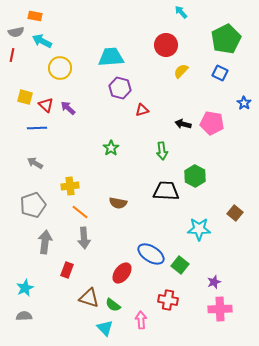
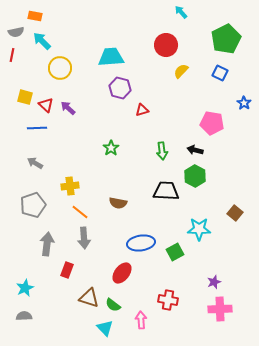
cyan arrow at (42, 41): rotated 18 degrees clockwise
black arrow at (183, 124): moved 12 px right, 26 px down
gray arrow at (45, 242): moved 2 px right, 2 px down
blue ellipse at (151, 254): moved 10 px left, 11 px up; rotated 40 degrees counterclockwise
green square at (180, 265): moved 5 px left, 13 px up; rotated 24 degrees clockwise
